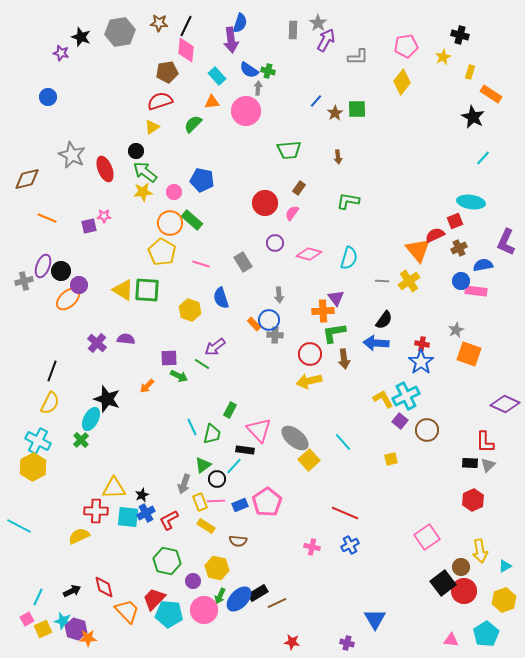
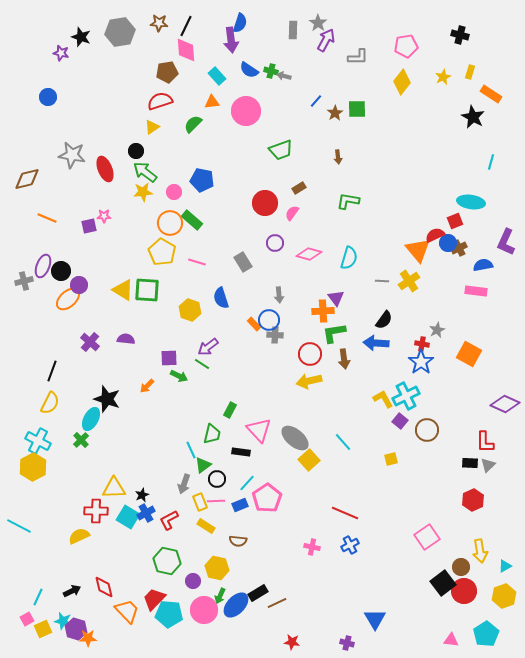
pink diamond at (186, 50): rotated 10 degrees counterclockwise
yellow star at (443, 57): moved 20 px down
green cross at (268, 71): moved 3 px right
gray arrow at (258, 88): moved 26 px right, 12 px up; rotated 80 degrees counterclockwise
green trapezoid at (289, 150): moved 8 px left; rotated 15 degrees counterclockwise
gray star at (72, 155): rotated 16 degrees counterclockwise
cyan line at (483, 158): moved 8 px right, 4 px down; rotated 28 degrees counterclockwise
brown rectangle at (299, 188): rotated 24 degrees clockwise
pink line at (201, 264): moved 4 px left, 2 px up
blue circle at (461, 281): moved 13 px left, 38 px up
gray star at (456, 330): moved 19 px left
purple cross at (97, 343): moved 7 px left, 1 px up
purple arrow at (215, 347): moved 7 px left
orange square at (469, 354): rotated 10 degrees clockwise
cyan line at (192, 427): moved 1 px left, 23 px down
black rectangle at (245, 450): moved 4 px left, 2 px down
cyan line at (234, 466): moved 13 px right, 17 px down
pink pentagon at (267, 502): moved 4 px up
cyan square at (128, 517): rotated 25 degrees clockwise
blue ellipse at (239, 599): moved 3 px left, 6 px down
yellow hexagon at (504, 600): moved 4 px up
